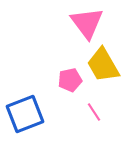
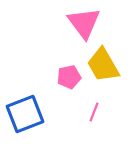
pink triangle: moved 3 px left
pink pentagon: moved 1 px left, 3 px up
pink line: rotated 54 degrees clockwise
